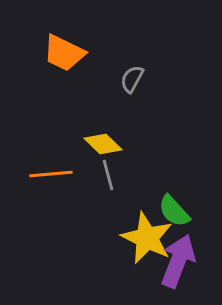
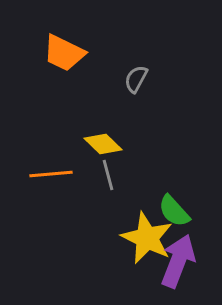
gray semicircle: moved 4 px right
